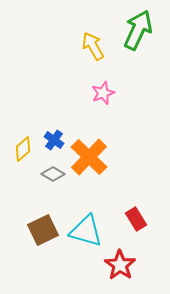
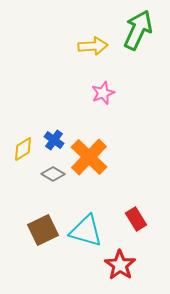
yellow arrow: rotated 116 degrees clockwise
yellow diamond: rotated 10 degrees clockwise
